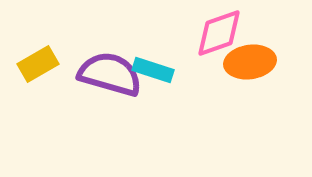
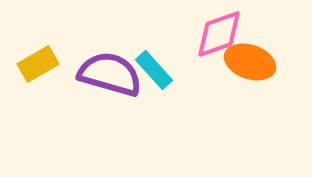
pink diamond: moved 1 px down
orange ellipse: rotated 27 degrees clockwise
cyan rectangle: moved 1 px right; rotated 30 degrees clockwise
